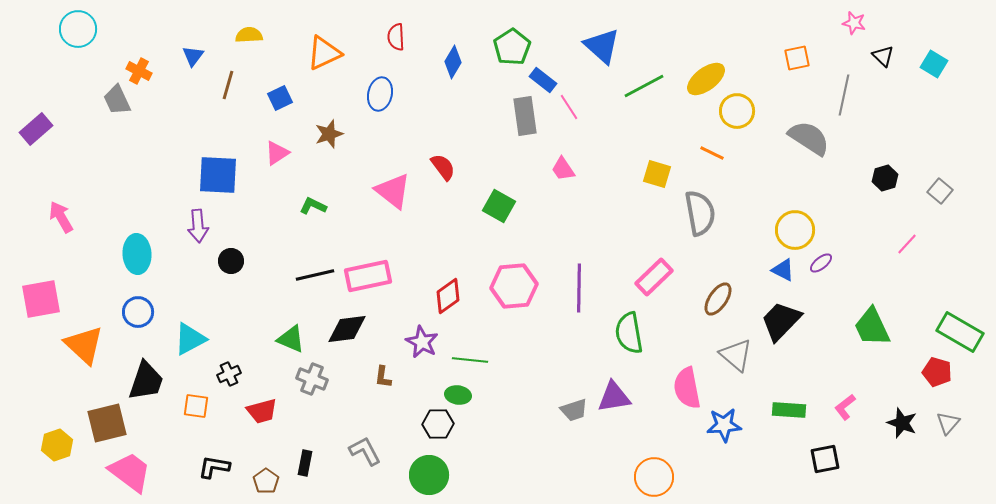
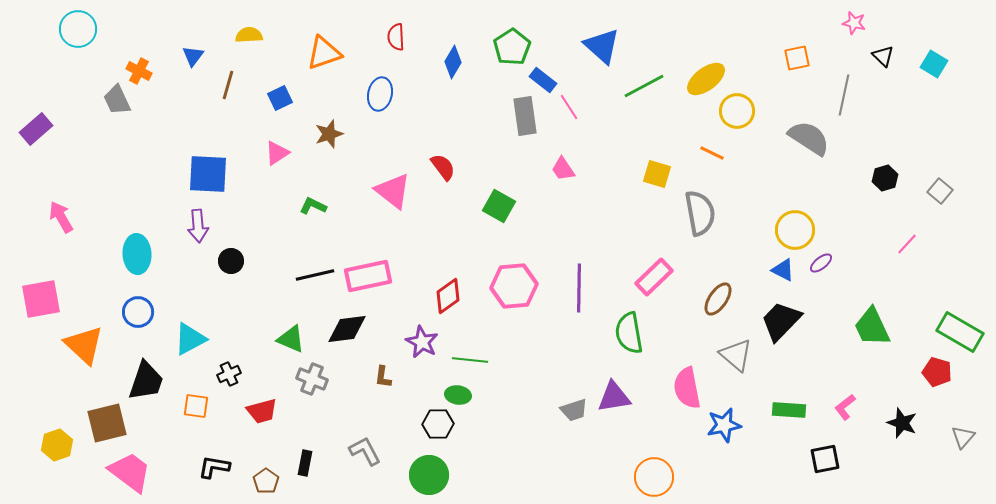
orange triangle at (324, 53): rotated 6 degrees clockwise
blue square at (218, 175): moved 10 px left, 1 px up
gray triangle at (948, 423): moved 15 px right, 14 px down
blue star at (724, 425): rotated 8 degrees counterclockwise
